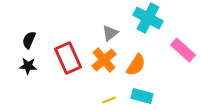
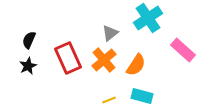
cyan cross: rotated 28 degrees clockwise
black star: rotated 30 degrees counterclockwise
